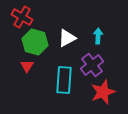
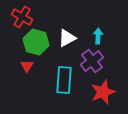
green hexagon: moved 1 px right
purple cross: moved 4 px up
